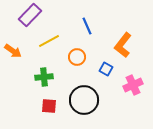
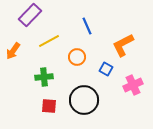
orange L-shape: rotated 25 degrees clockwise
orange arrow: rotated 90 degrees clockwise
